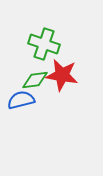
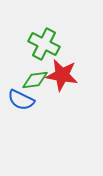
green cross: rotated 8 degrees clockwise
blue semicircle: rotated 140 degrees counterclockwise
